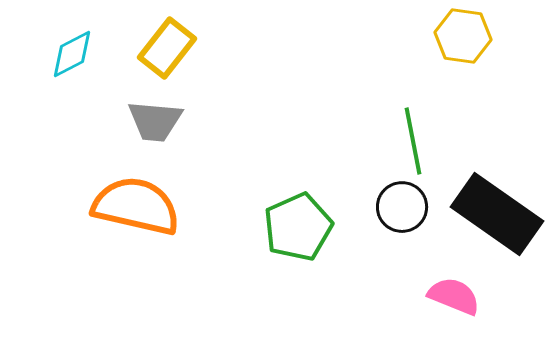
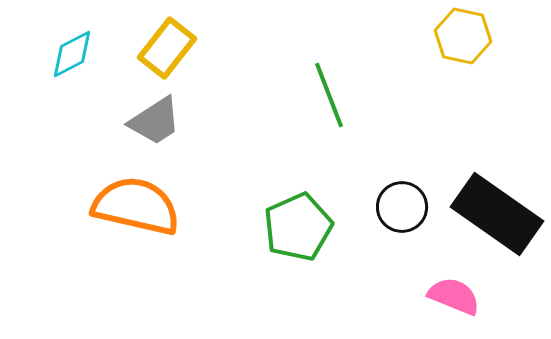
yellow hexagon: rotated 4 degrees clockwise
gray trapezoid: rotated 38 degrees counterclockwise
green line: moved 84 px left, 46 px up; rotated 10 degrees counterclockwise
